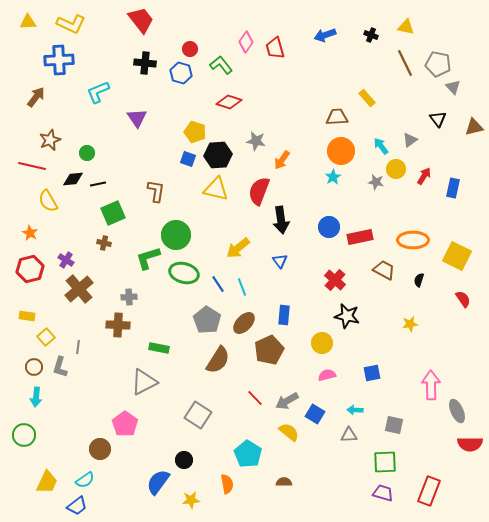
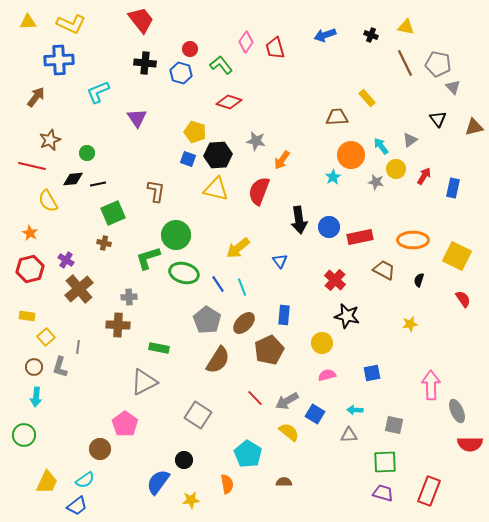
orange circle at (341, 151): moved 10 px right, 4 px down
black arrow at (281, 220): moved 18 px right
